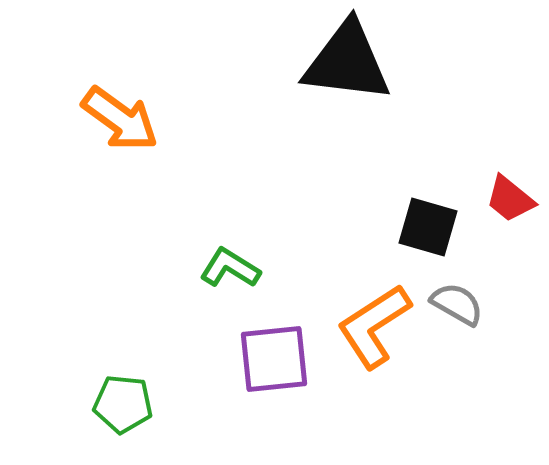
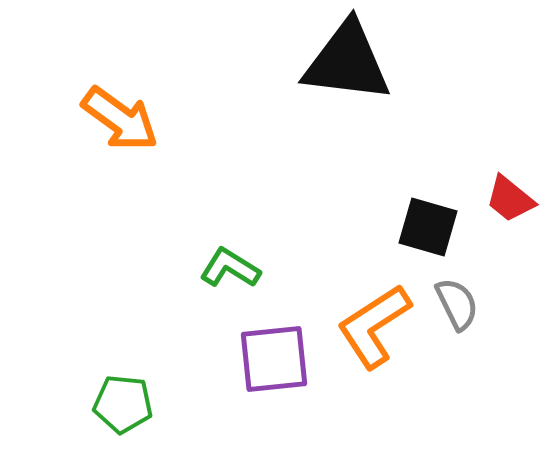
gray semicircle: rotated 34 degrees clockwise
